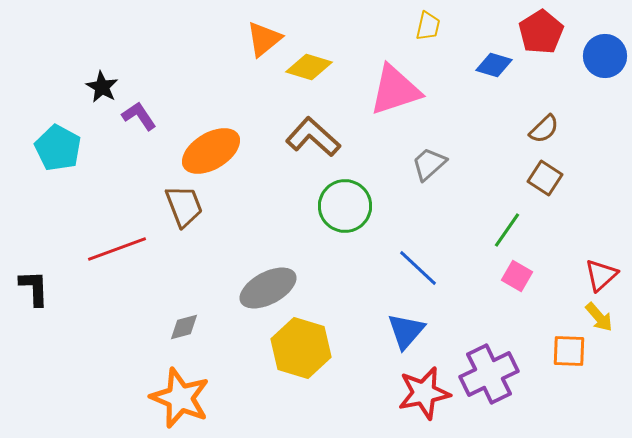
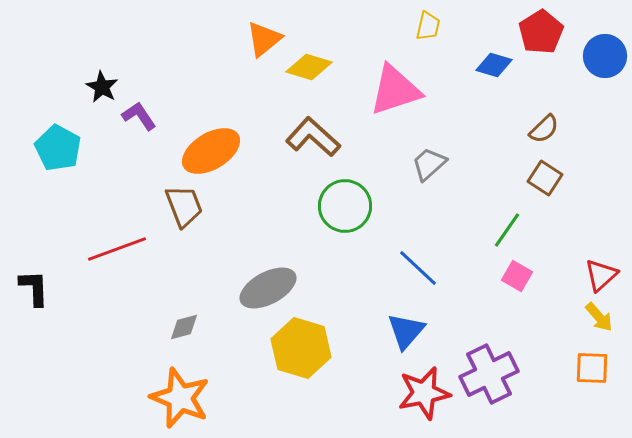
orange square: moved 23 px right, 17 px down
